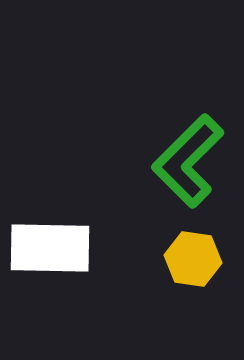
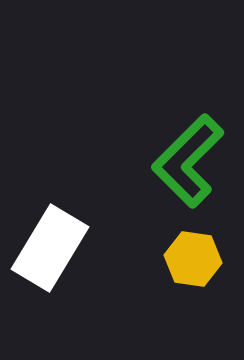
white rectangle: rotated 60 degrees counterclockwise
